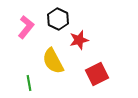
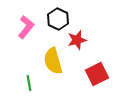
red star: moved 2 px left
yellow semicircle: rotated 12 degrees clockwise
